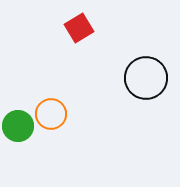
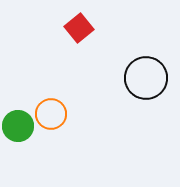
red square: rotated 8 degrees counterclockwise
